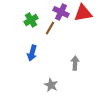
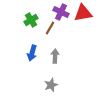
gray arrow: moved 20 px left, 7 px up
gray star: rotated 24 degrees clockwise
